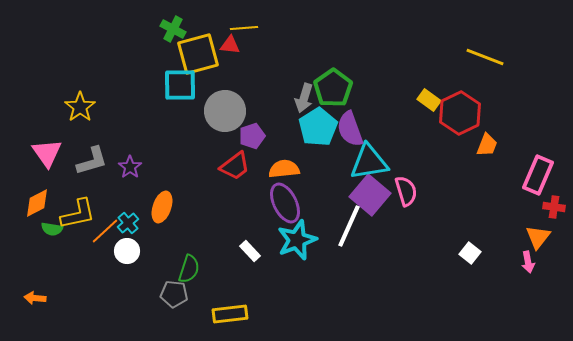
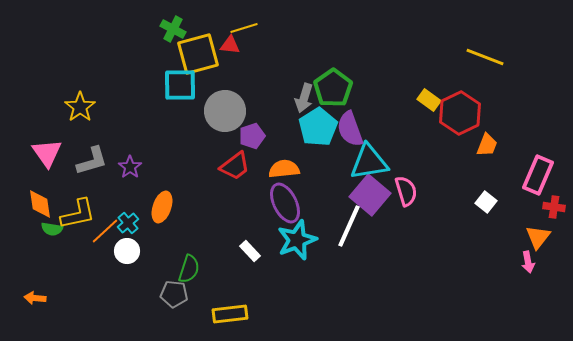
yellow line at (244, 28): rotated 12 degrees counterclockwise
orange diamond at (37, 203): moved 3 px right, 1 px down; rotated 72 degrees counterclockwise
white square at (470, 253): moved 16 px right, 51 px up
